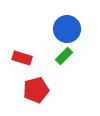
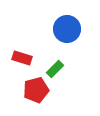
green rectangle: moved 9 px left, 13 px down
